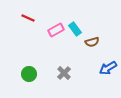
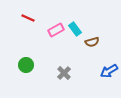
blue arrow: moved 1 px right, 3 px down
green circle: moved 3 px left, 9 px up
